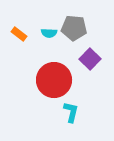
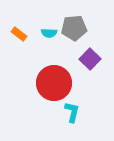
gray pentagon: rotated 10 degrees counterclockwise
red circle: moved 3 px down
cyan L-shape: moved 1 px right
